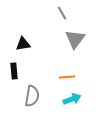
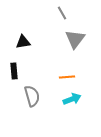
black triangle: moved 2 px up
gray semicircle: rotated 25 degrees counterclockwise
